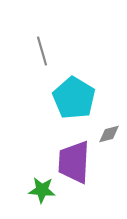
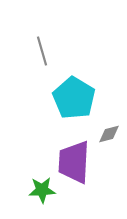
green star: rotated 8 degrees counterclockwise
